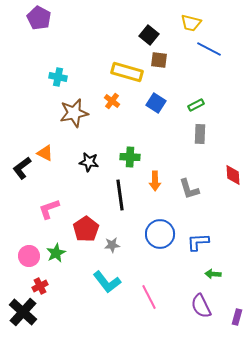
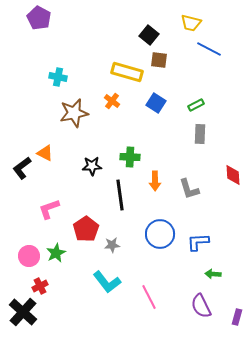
black star: moved 3 px right, 4 px down; rotated 12 degrees counterclockwise
